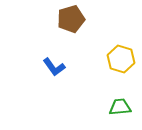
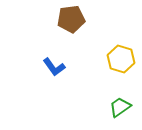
brown pentagon: rotated 8 degrees clockwise
green trapezoid: rotated 30 degrees counterclockwise
